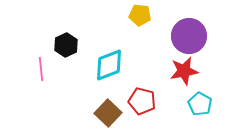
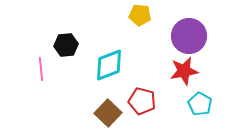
black hexagon: rotated 20 degrees clockwise
